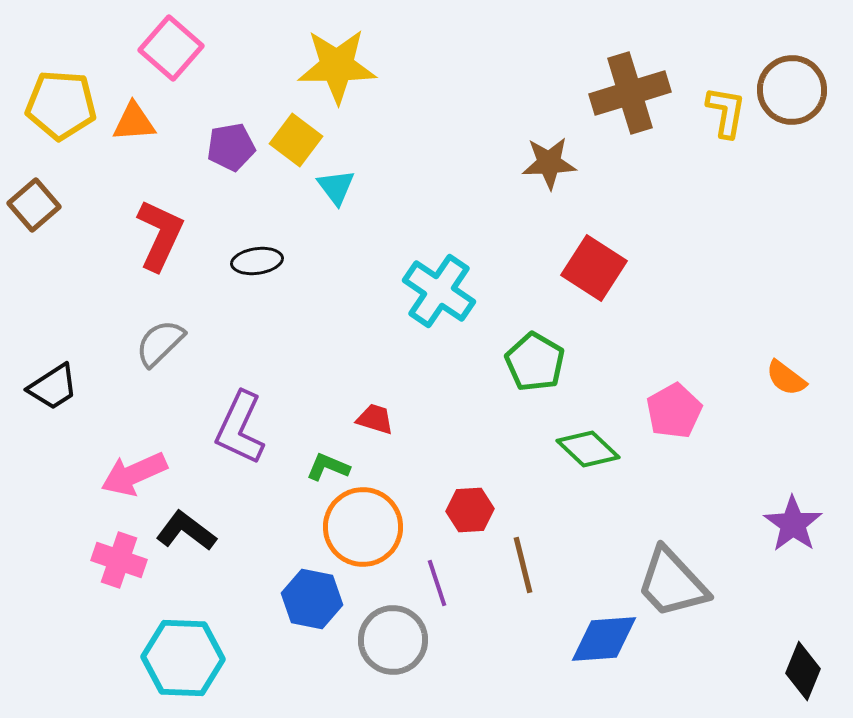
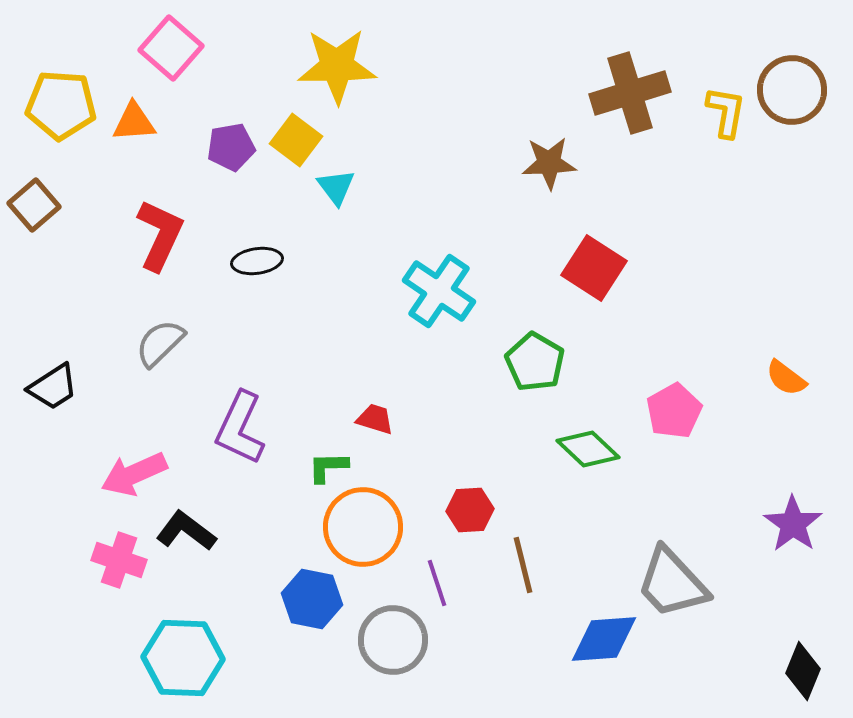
green L-shape: rotated 24 degrees counterclockwise
